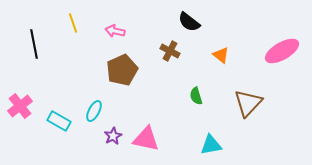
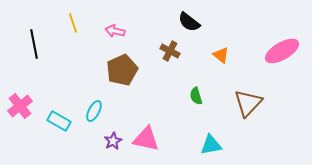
purple star: moved 5 px down
